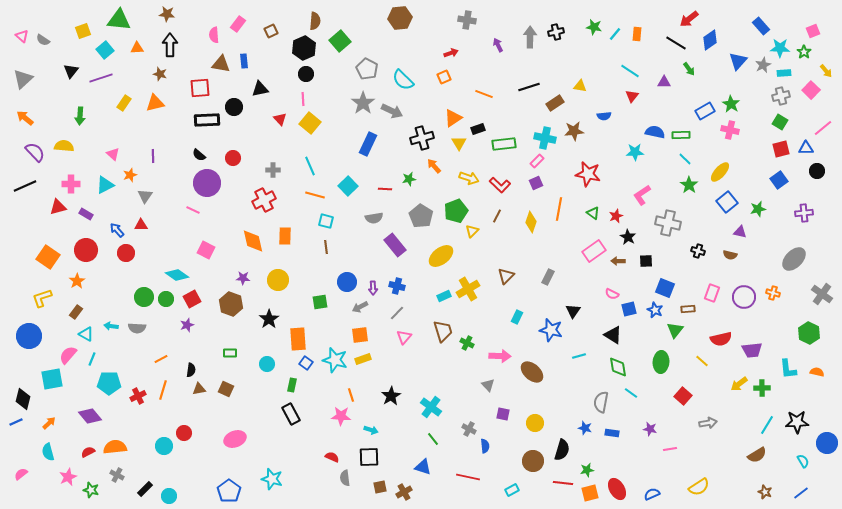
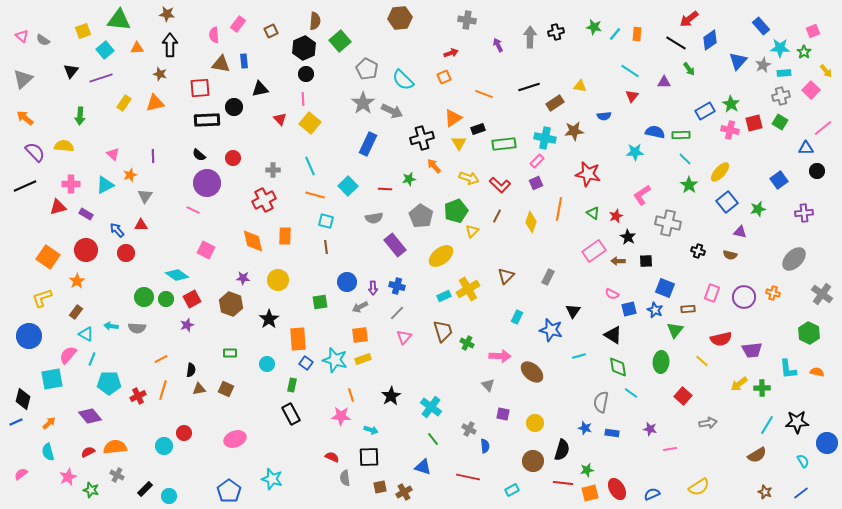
red square at (781, 149): moved 27 px left, 26 px up
